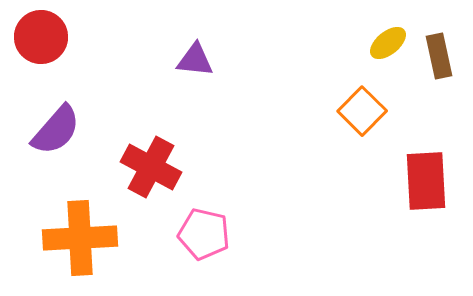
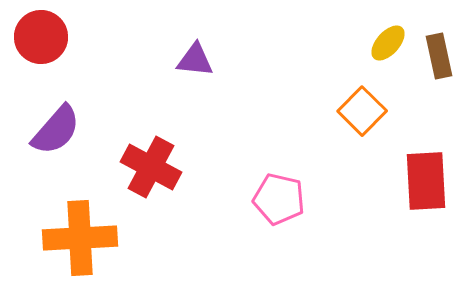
yellow ellipse: rotated 9 degrees counterclockwise
pink pentagon: moved 75 px right, 35 px up
